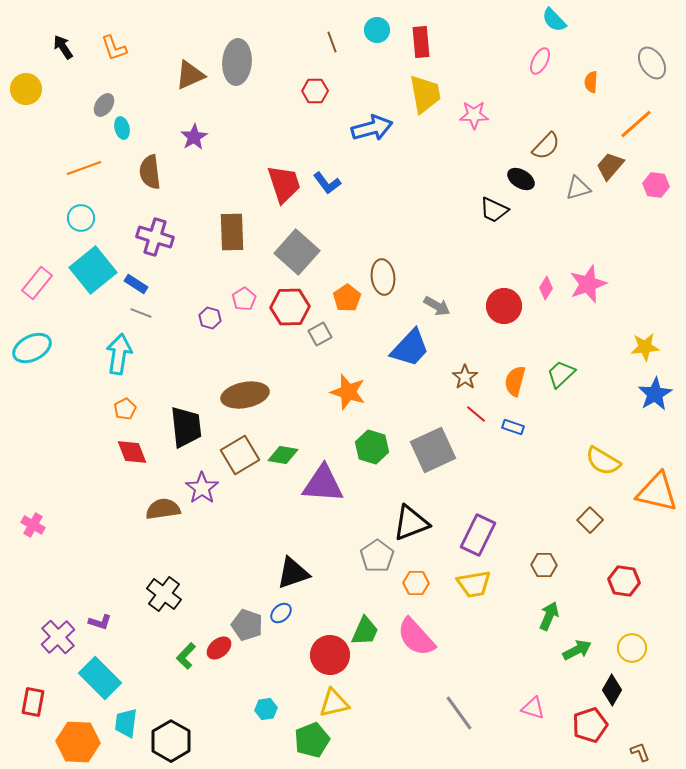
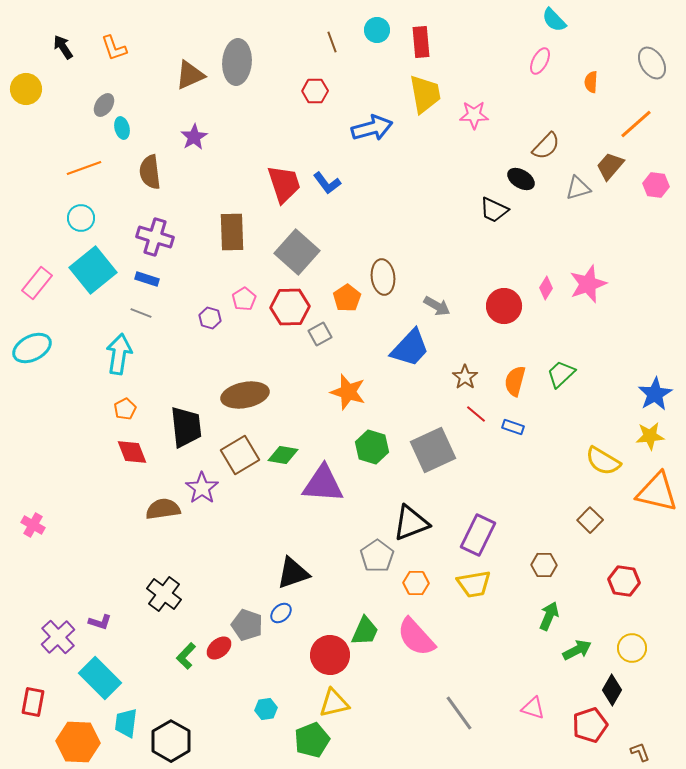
blue rectangle at (136, 284): moved 11 px right, 5 px up; rotated 15 degrees counterclockwise
yellow star at (645, 347): moved 5 px right, 89 px down
